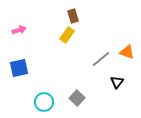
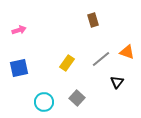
brown rectangle: moved 20 px right, 4 px down
yellow rectangle: moved 28 px down
